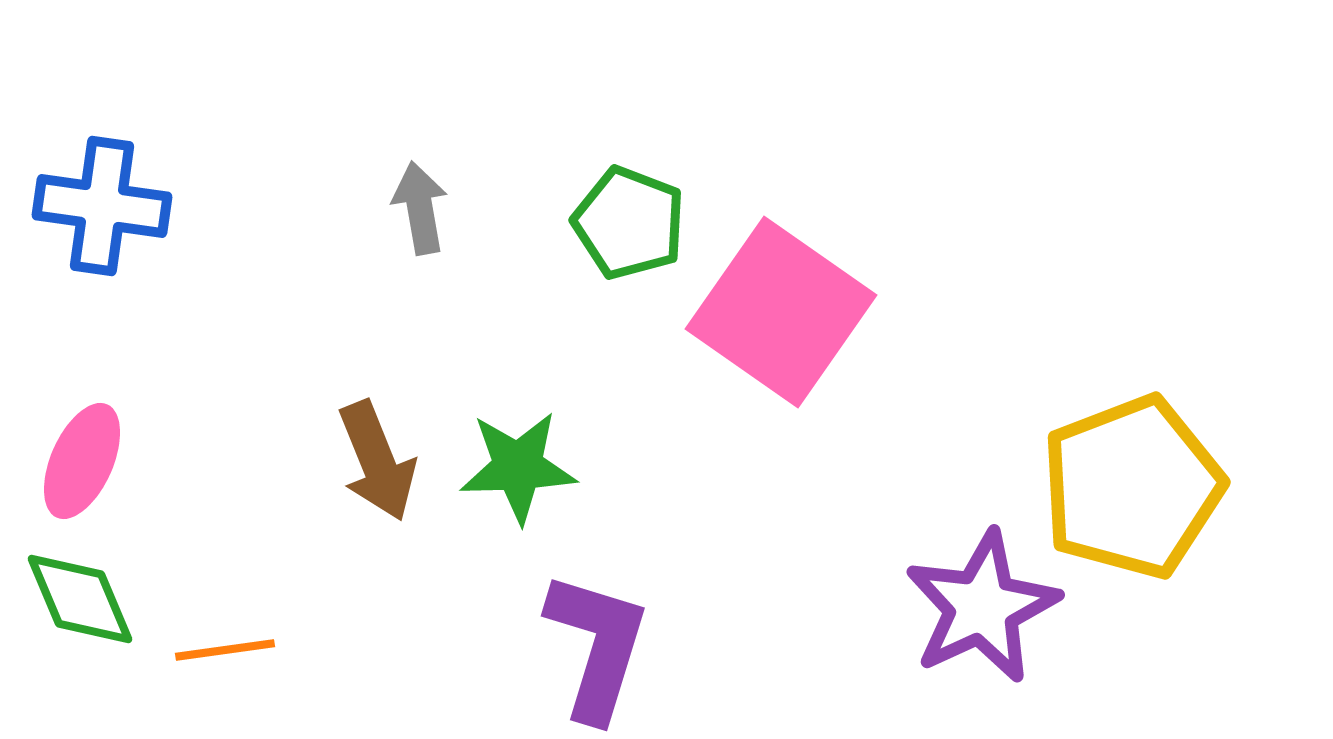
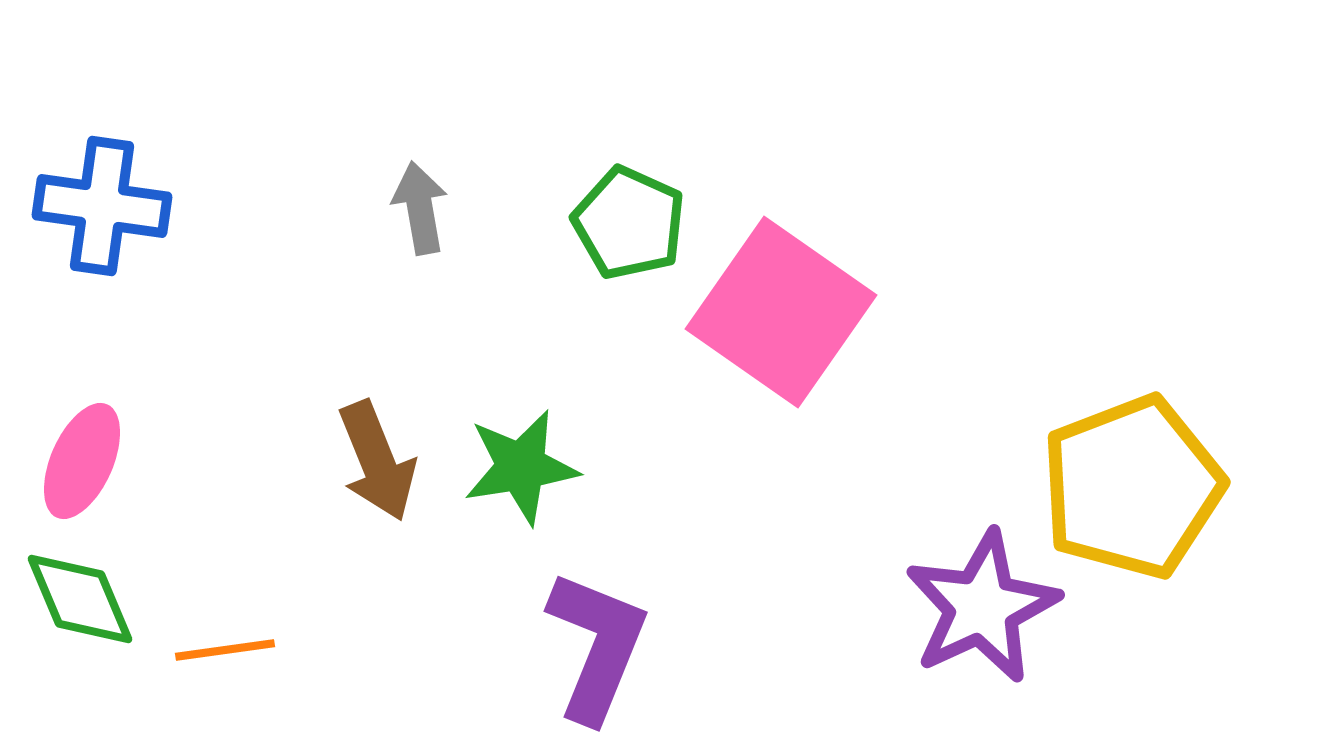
green pentagon: rotated 3 degrees clockwise
green star: moved 3 px right; rotated 7 degrees counterclockwise
purple L-shape: rotated 5 degrees clockwise
